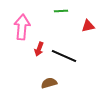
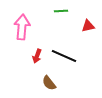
red arrow: moved 2 px left, 7 px down
brown semicircle: rotated 112 degrees counterclockwise
